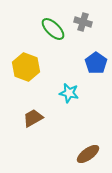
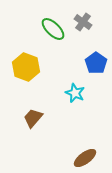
gray cross: rotated 18 degrees clockwise
cyan star: moved 6 px right; rotated 12 degrees clockwise
brown trapezoid: rotated 20 degrees counterclockwise
brown ellipse: moved 3 px left, 4 px down
